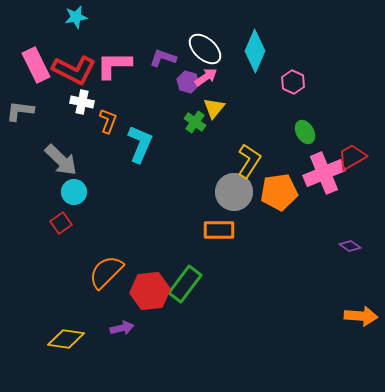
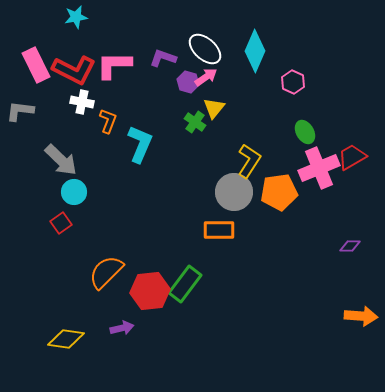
pink cross: moved 5 px left, 5 px up
purple diamond: rotated 35 degrees counterclockwise
